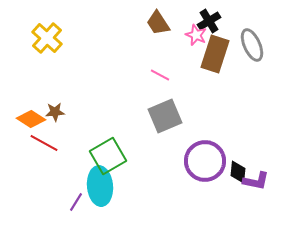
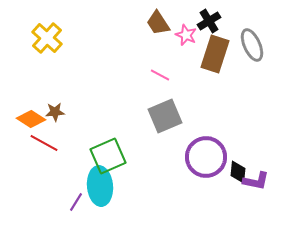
pink star: moved 10 px left
green square: rotated 6 degrees clockwise
purple circle: moved 1 px right, 4 px up
